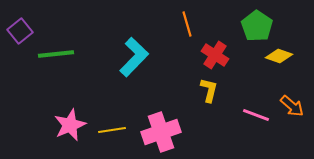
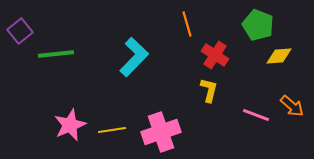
green pentagon: moved 1 px right, 1 px up; rotated 12 degrees counterclockwise
yellow diamond: rotated 24 degrees counterclockwise
